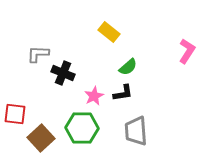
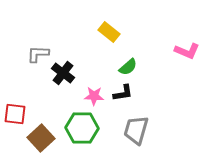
pink L-shape: rotated 80 degrees clockwise
black cross: rotated 15 degrees clockwise
pink star: rotated 30 degrees clockwise
gray trapezoid: moved 1 px up; rotated 20 degrees clockwise
